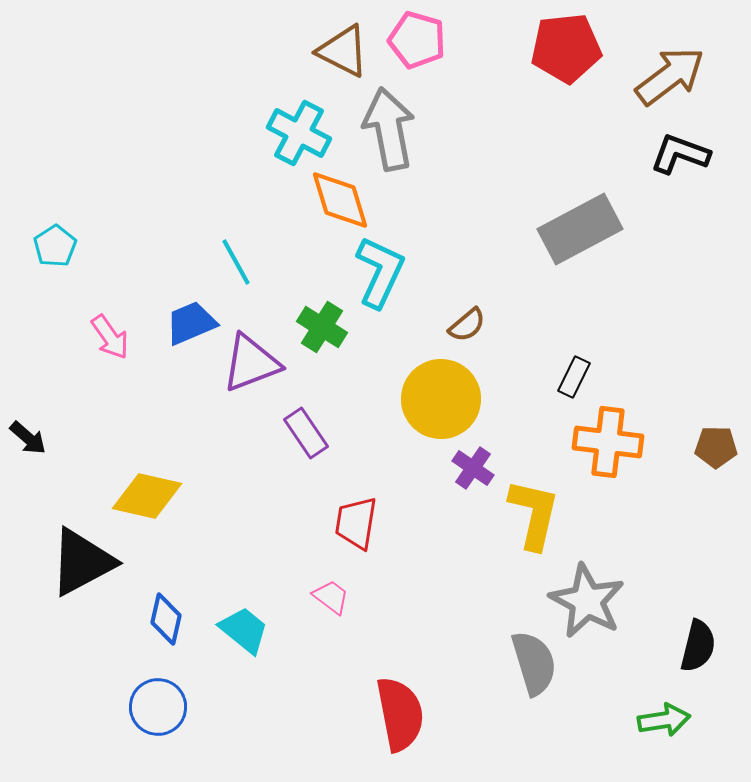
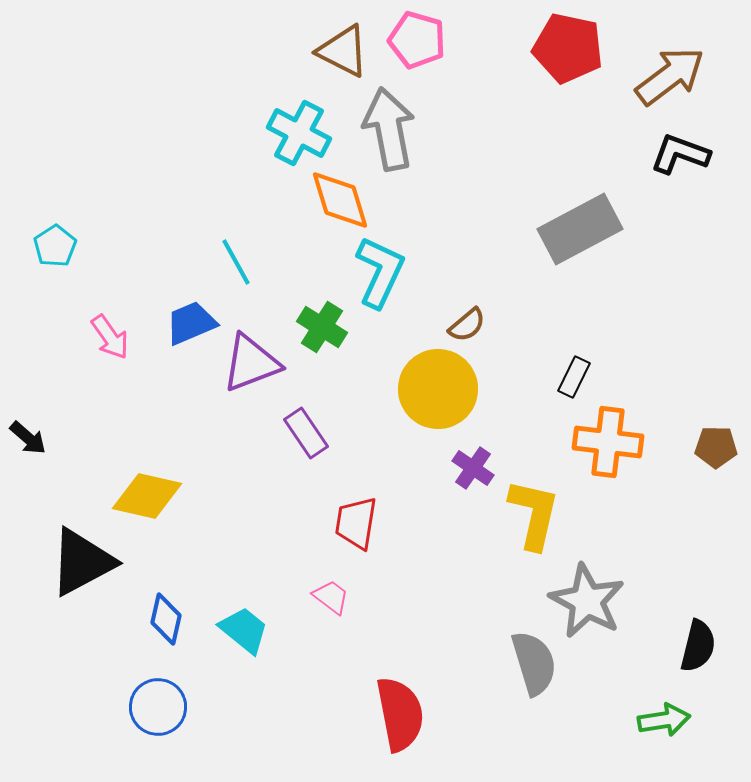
red pentagon: moved 2 px right; rotated 18 degrees clockwise
yellow circle: moved 3 px left, 10 px up
